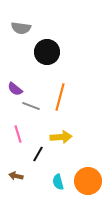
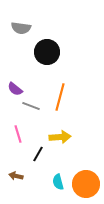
yellow arrow: moved 1 px left
orange circle: moved 2 px left, 3 px down
